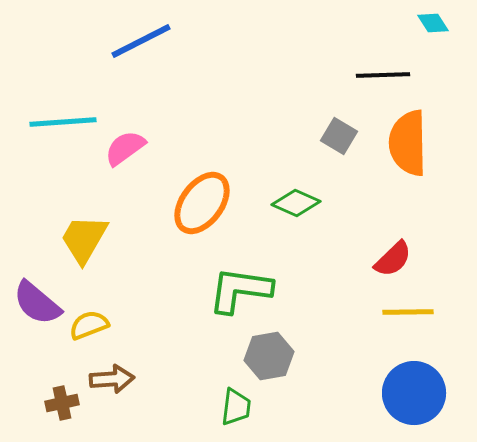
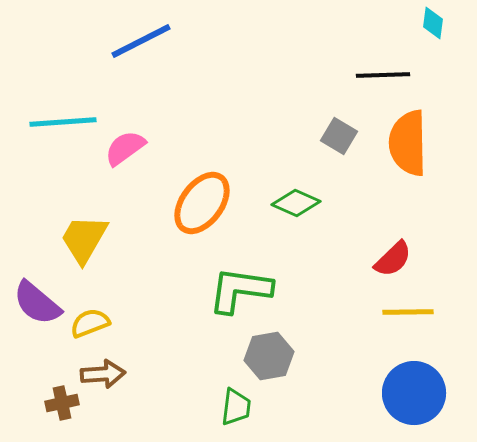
cyan diamond: rotated 40 degrees clockwise
yellow semicircle: moved 1 px right, 2 px up
brown arrow: moved 9 px left, 5 px up
